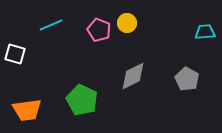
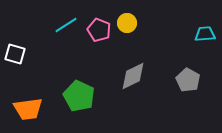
cyan line: moved 15 px right; rotated 10 degrees counterclockwise
cyan trapezoid: moved 2 px down
gray pentagon: moved 1 px right, 1 px down
green pentagon: moved 3 px left, 4 px up
orange trapezoid: moved 1 px right, 1 px up
